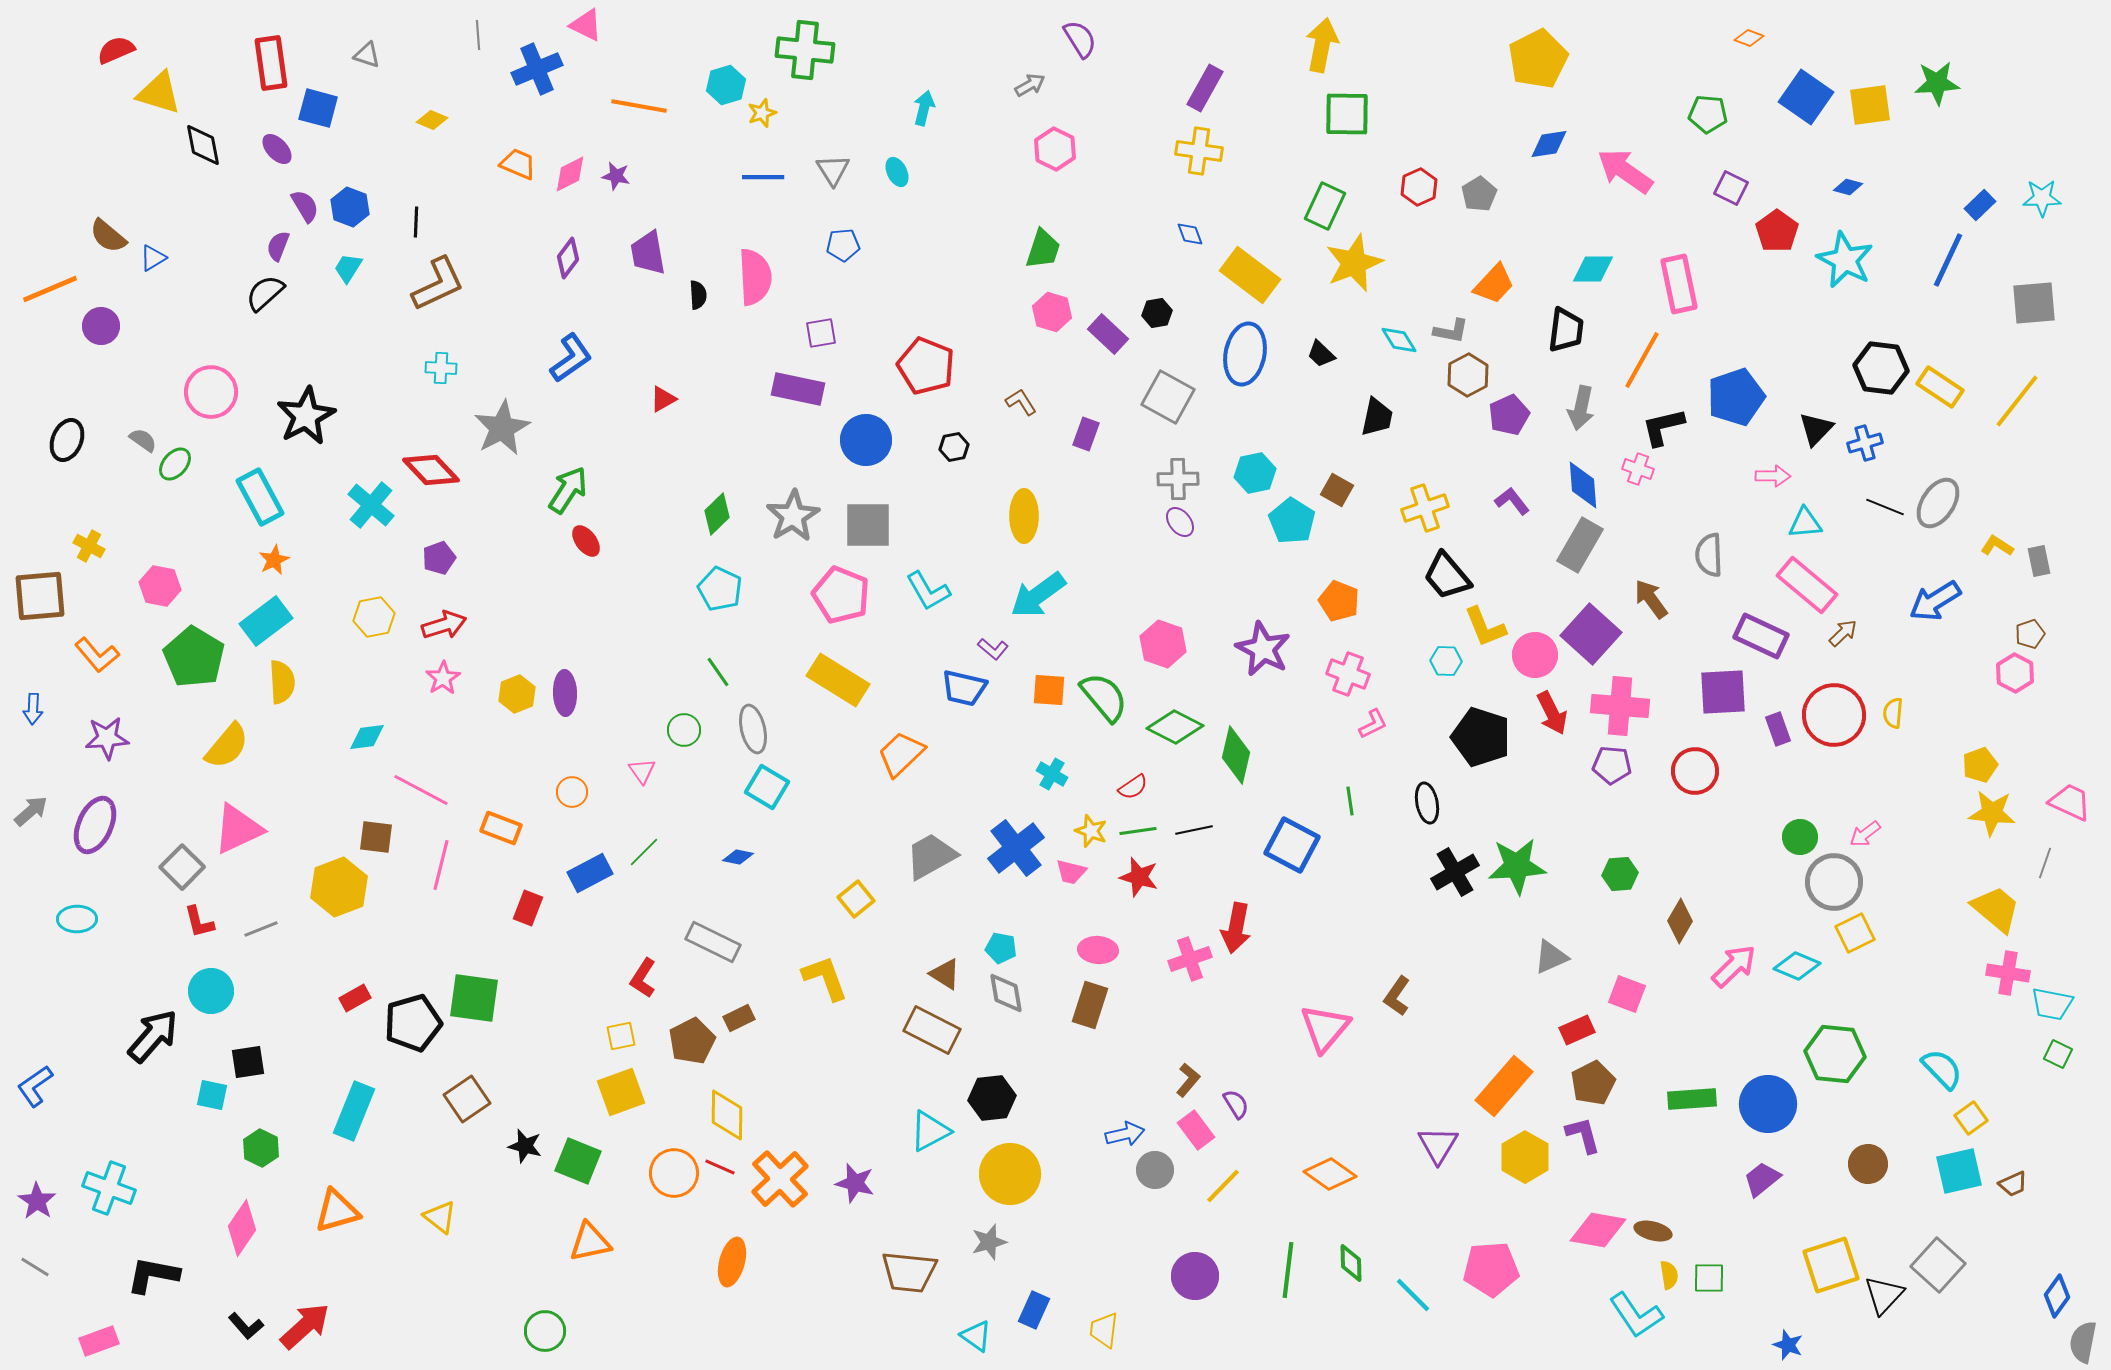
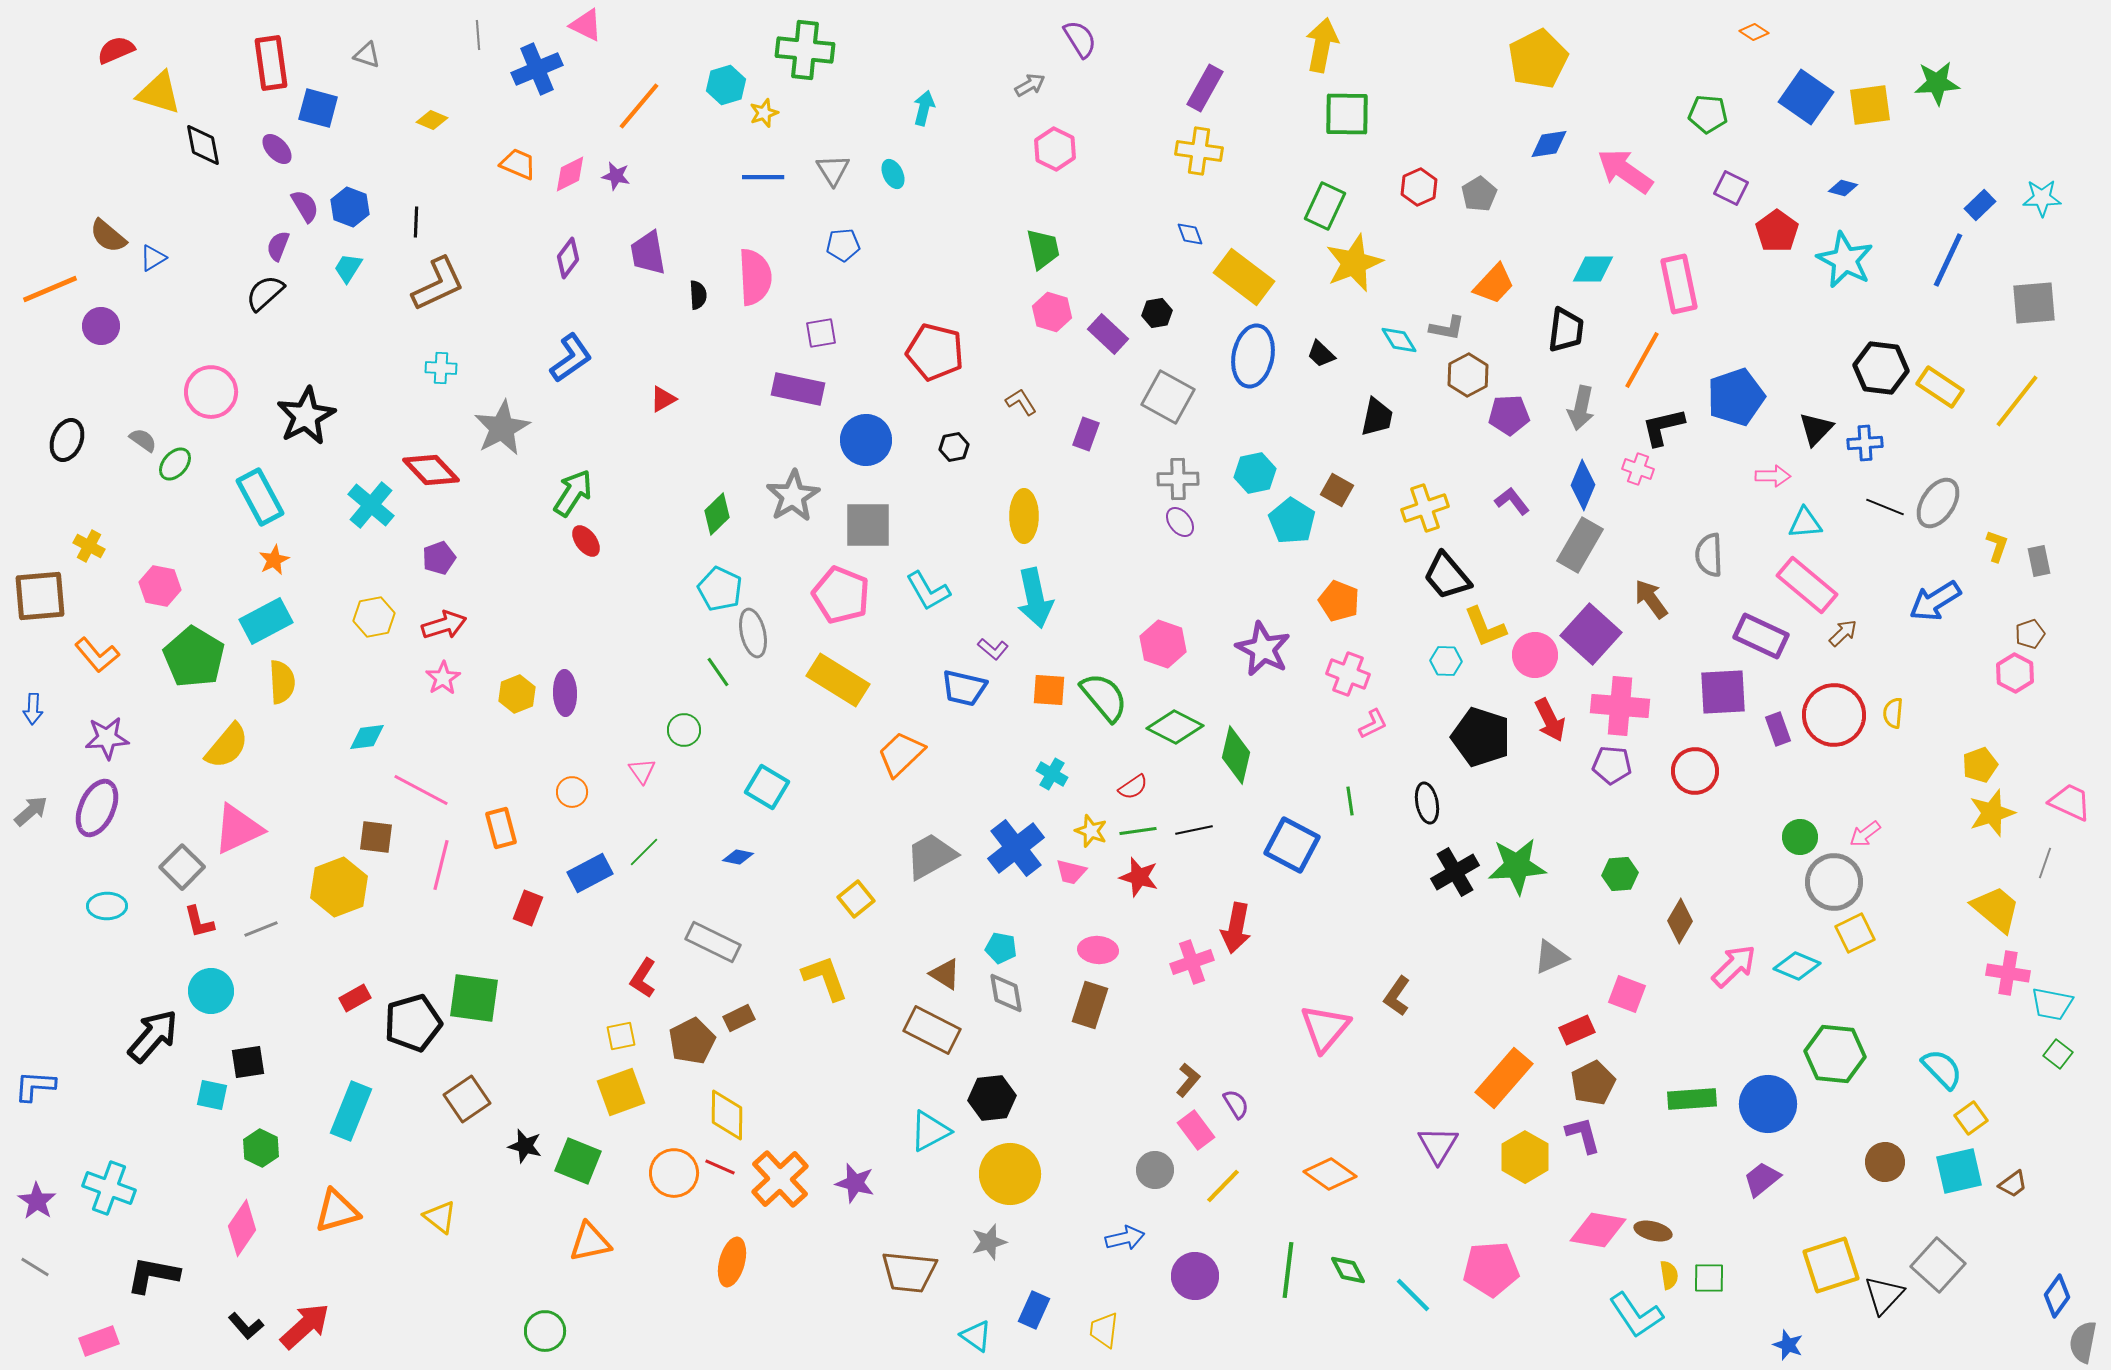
orange diamond at (1749, 38): moved 5 px right, 6 px up; rotated 12 degrees clockwise
orange line at (639, 106): rotated 60 degrees counterclockwise
yellow star at (762, 113): moved 2 px right
cyan ellipse at (897, 172): moved 4 px left, 2 px down
blue diamond at (1848, 187): moved 5 px left, 1 px down
green trapezoid at (1043, 249): rotated 30 degrees counterclockwise
yellow rectangle at (1250, 275): moved 6 px left, 2 px down
gray L-shape at (1451, 331): moved 4 px left, 3 px up
blue ellipse at (1245, 354): moved 8 px right, 2 px down
red pentagon at (926, 366): moved 9 px right, 14 px up; rotated 8 degrees counterclockwise
purple pentagon at (1509, 415): rotated 21 degrees clockwise
blue cross at (1865, 443): rotated 12 degrees clockwise
blue diamond at (1583, 485): rotated 27 degrees clockwise
green arrow at (568, 490): moved 5 px right, 3 px down
gray star at (793, 516): moved 20 px up
yellow L-shape at (1997, 546): rotated 76 degrees clockwise
cyan arrow at (1038, 595): moved 3 px left, 3 px down; rotated 66 degrees counterclockwise
cyan rectangle at (266, 621): rotated 9 degrees clockwise
red arrow at (1552, 713): moved 2 px left, 7 px down
gray ellipse at (753, 729): moved 96 px up
yellow star at (1992, 813): rotated 24 degrees counterclockwise
purple ellipse at (95, 825): moved 2 px right, 17 px up
orange rectangle at (501, 828): rotated 54 degrees clockwise
cyan ellipse at (77, 919): moved 30 px right, 13 px up
pink cross at (1190, 959): moved 2 px right, 3 px down
green square at (2058, 1054): rotated 12 degrees clockwise
blue L-shape at (35, 1086): rotated 39 degrees clockwise
orange rectangle at (1504, 1086): moved 8 px up
cyan rectangle at (354, 1111): moved 3 px left
blue arrow at (1125, 1134): moved 104 px down
brown circle at (1868, 1164): moved 17 px right, 2 px up
brown trapezoid at (2013, 1184): rotated 12 degrees counterclockwise
green diamond at (1351, 1263): moved 3 px left, 7 px down; rotated 27 degrees counterclockwise
